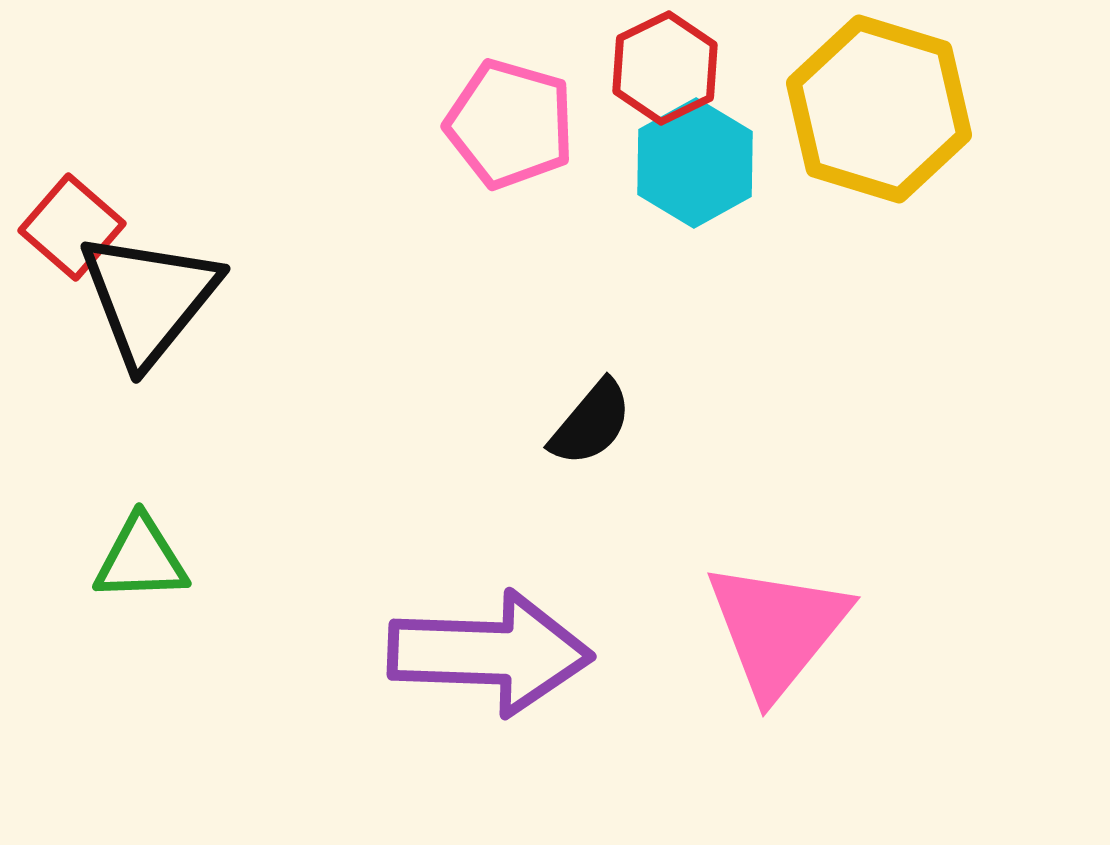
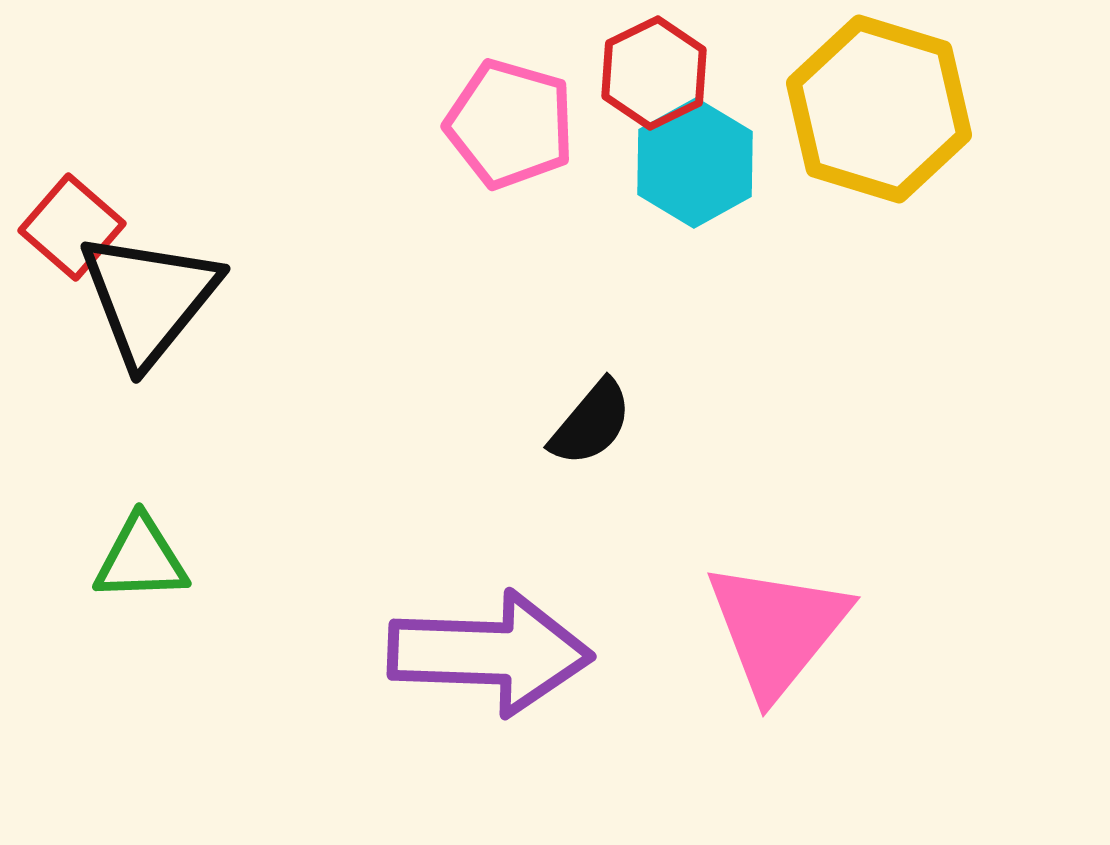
red hexagon: moved 11 px left, 5 px down
